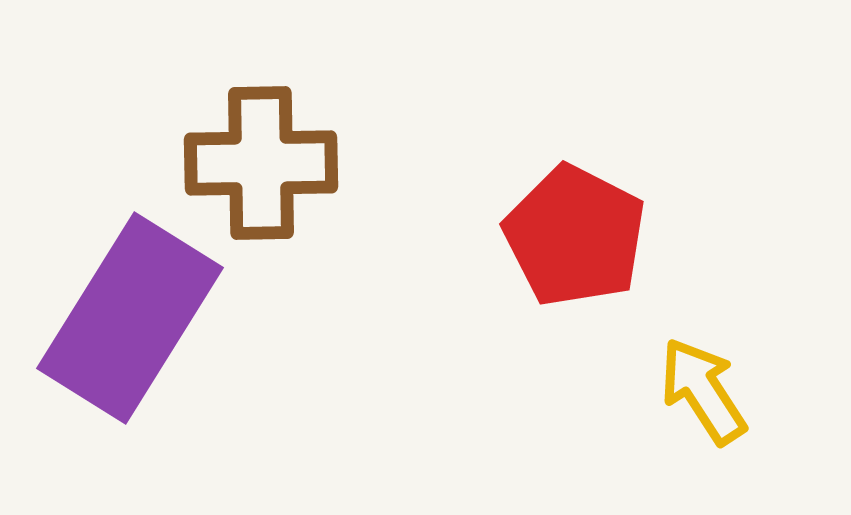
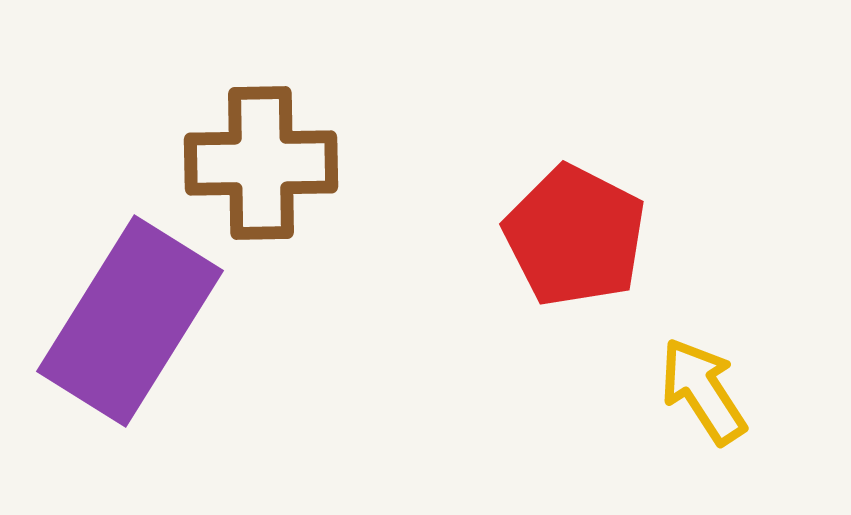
purple rectangle: moved 3 px down
